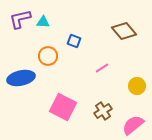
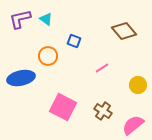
cyan triangle: moved 3 px right, 3 px up; rotated 32 degrees clockwise
yellow circle: moved 1 px right, 1 px up
brown cross: rotated 24 degrees counterclockwise
